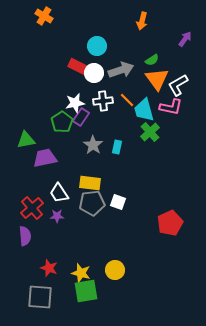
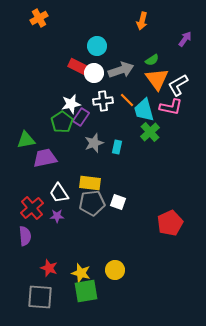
orange cross: moved 5 px left, 2 px down; rotated 30 degrees clockwise
white star: moved 4 px left, 1 px down
gray star: moved 1 px right, 2 px up; rotated 18 degrees clockwise
